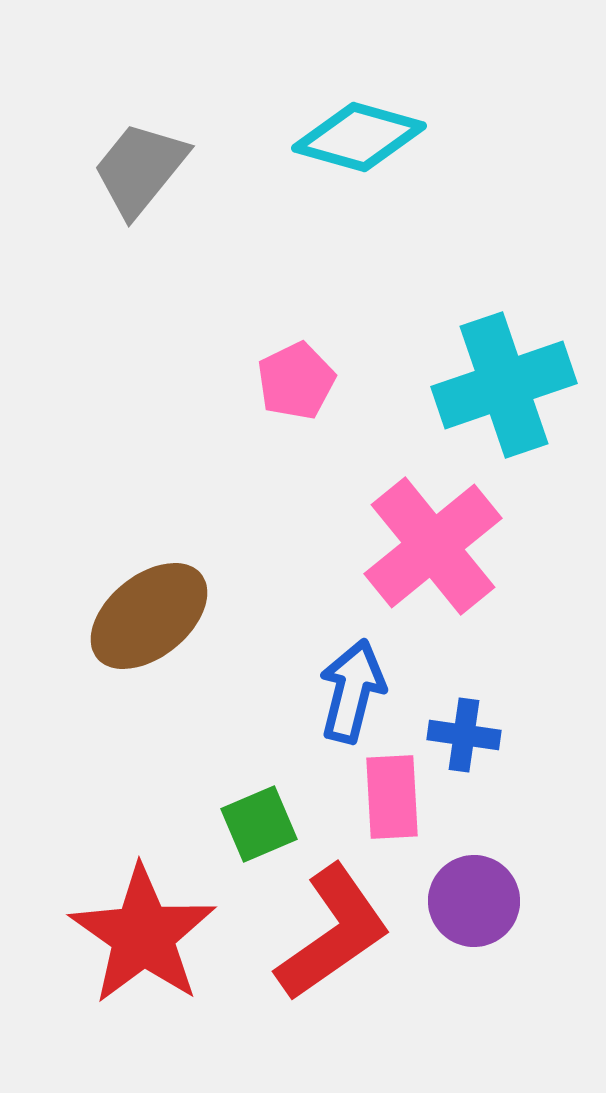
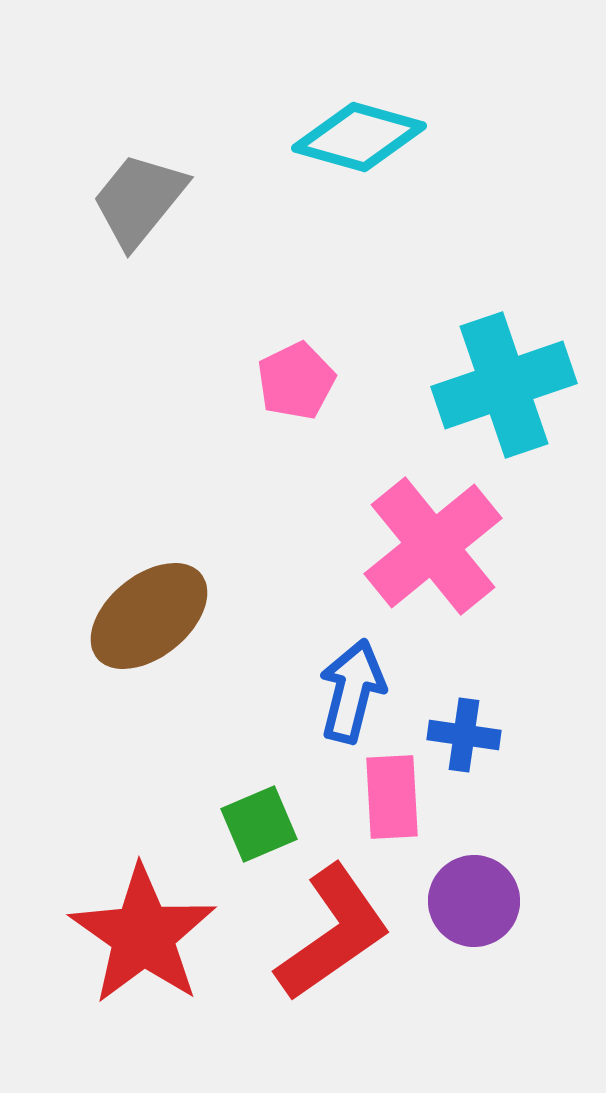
gray trapezoid: moved 1 px left, 31 px down
